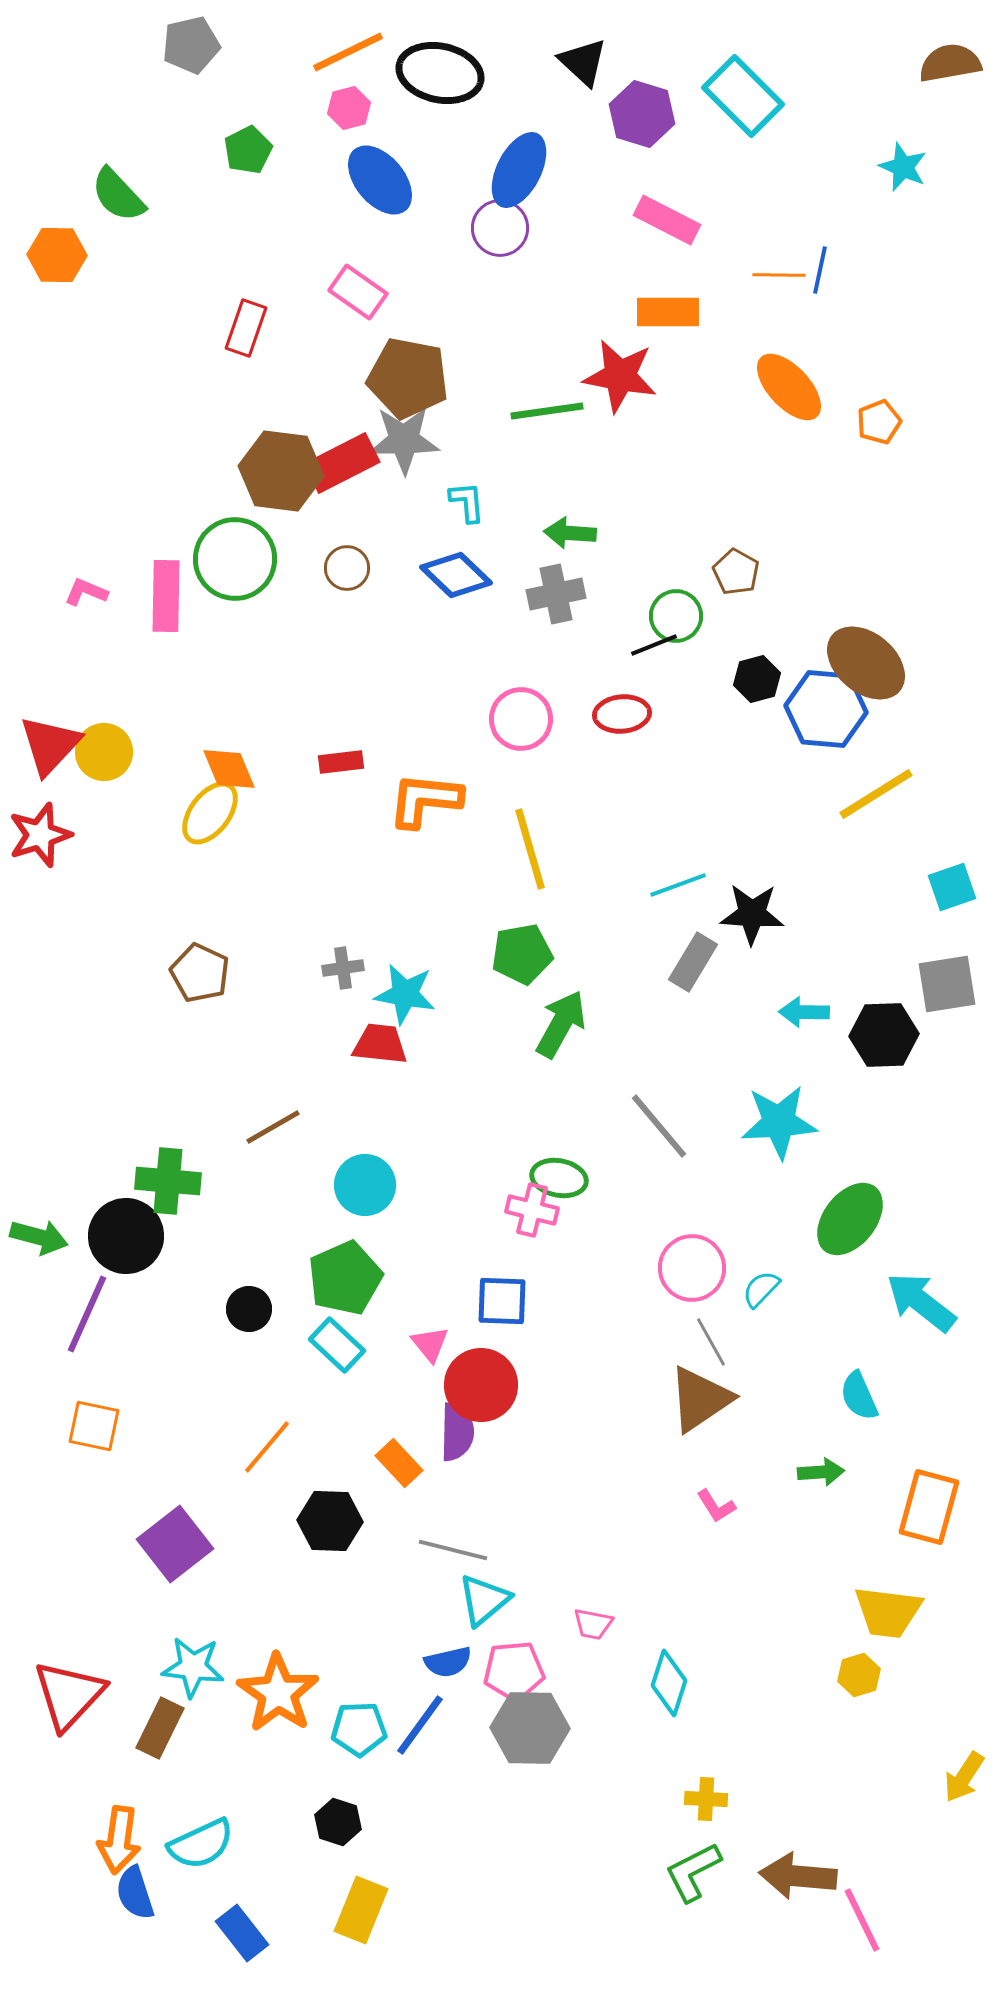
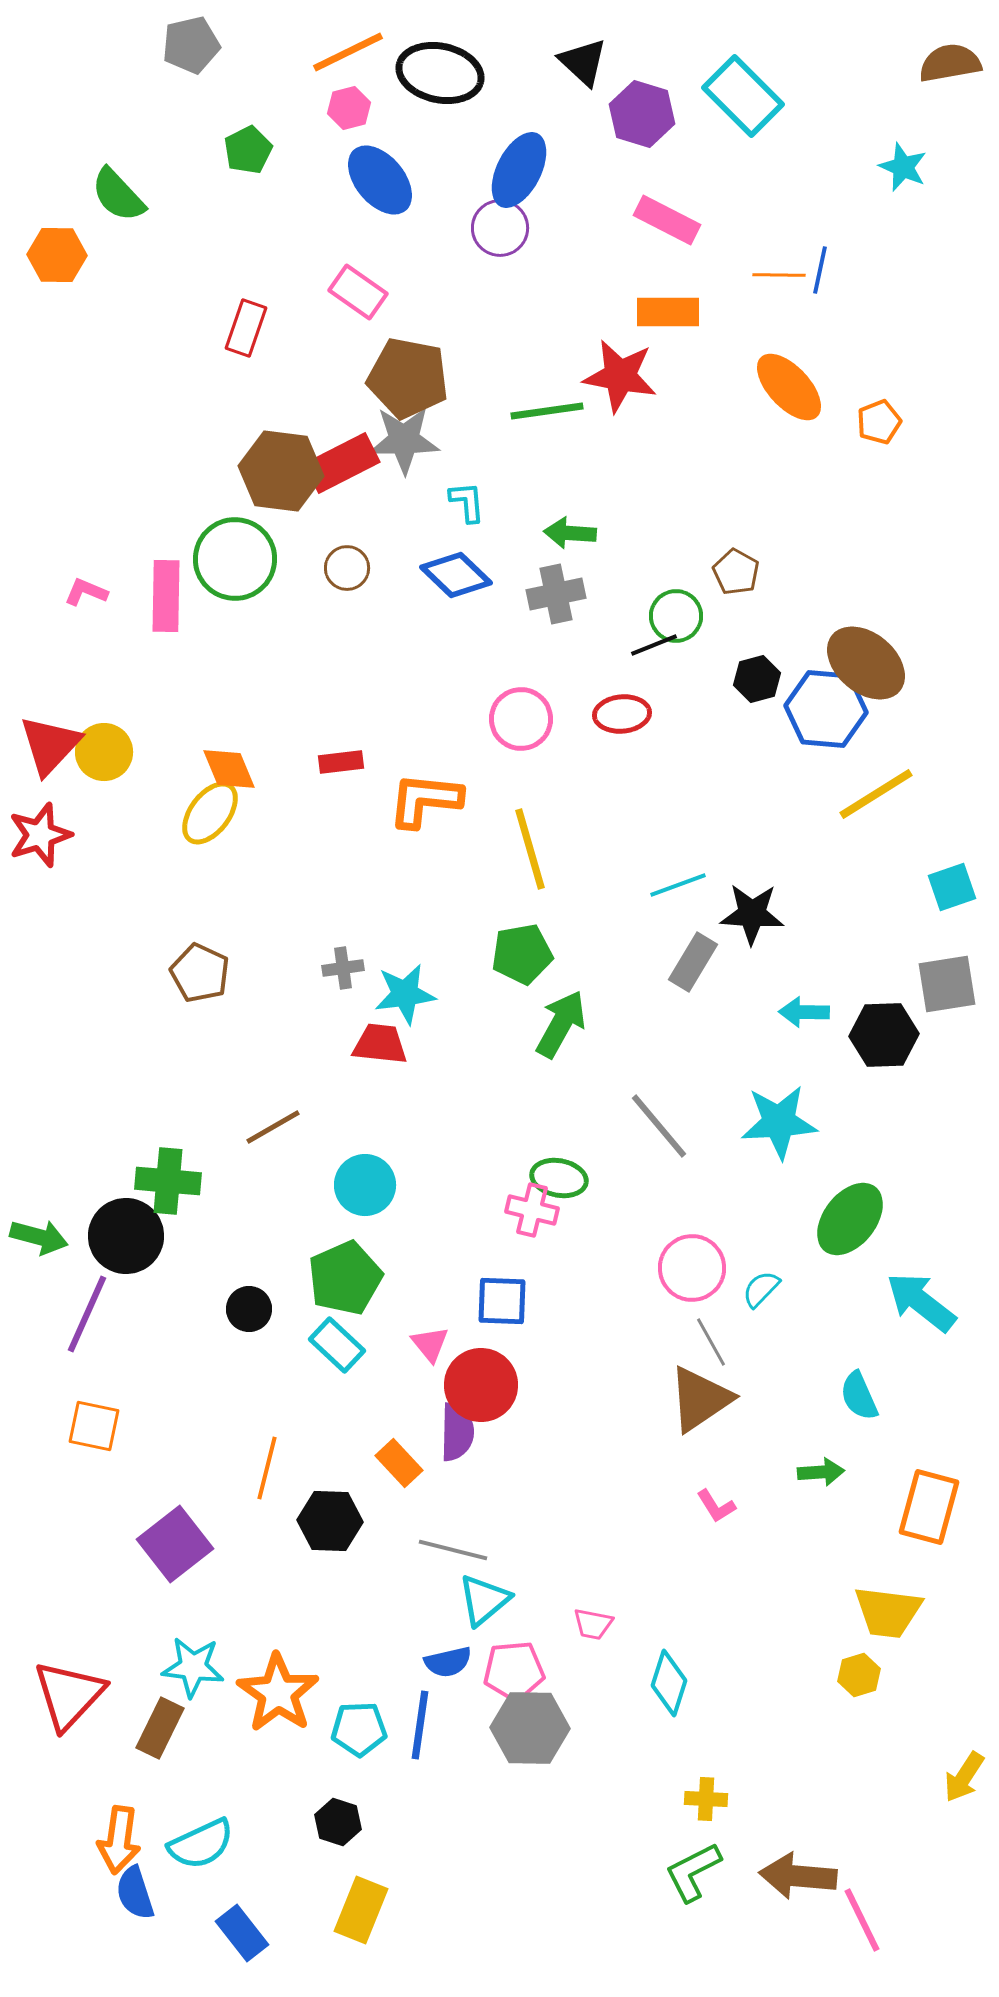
cyan star at (405, 994): rotated 18 degrees counterclockwise
orange line at (267, 1447): moved 21 px down; rotated 26 degrees counterclockwise
blue line at (420, 1725): rotated 28 degrees counterclockwise
